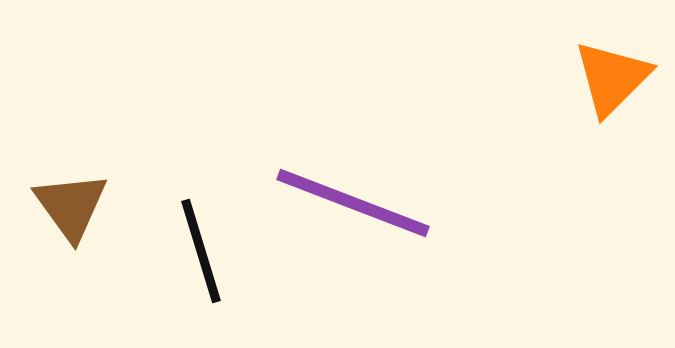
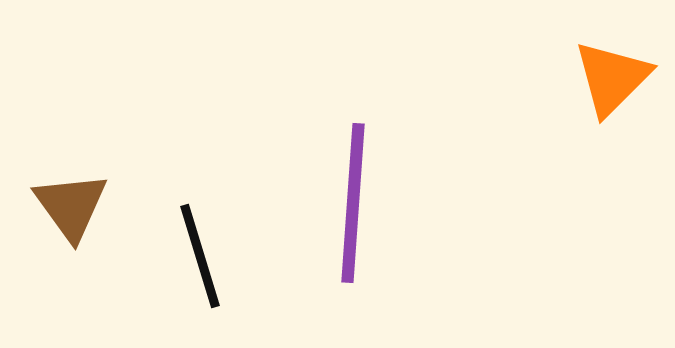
purple line: rotated 73 degrees clockwise
black line: moved 1 px left, 5 px down
